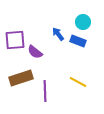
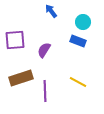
blue arrow: moved 7 px left, 23 px up
purple semicircle: moved 9 px right, 2 px up; rotated 84 degrees clockwise
